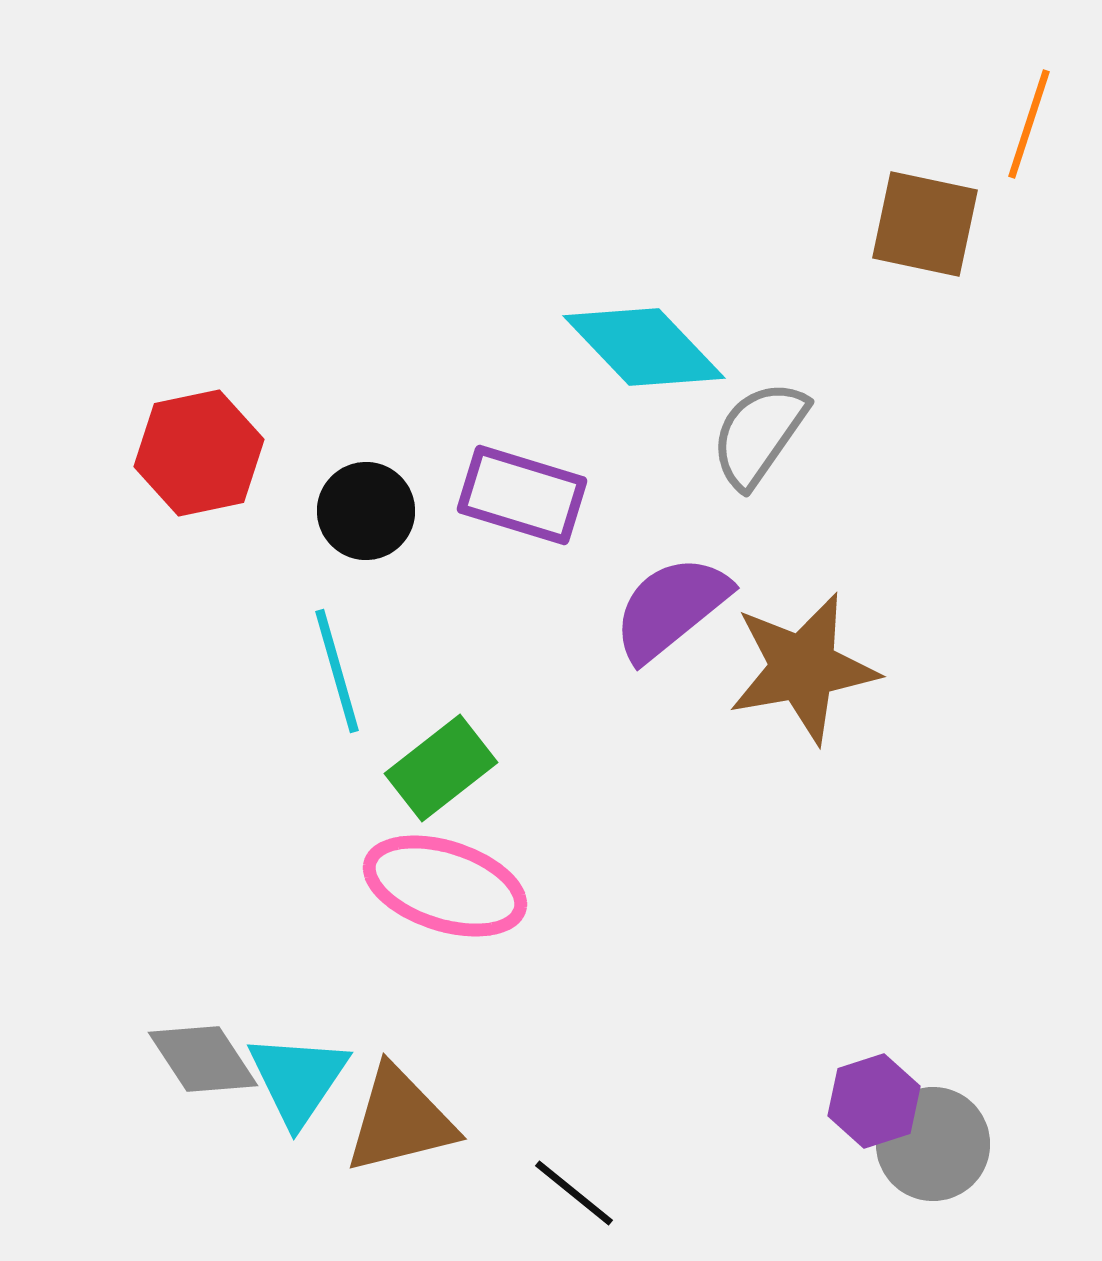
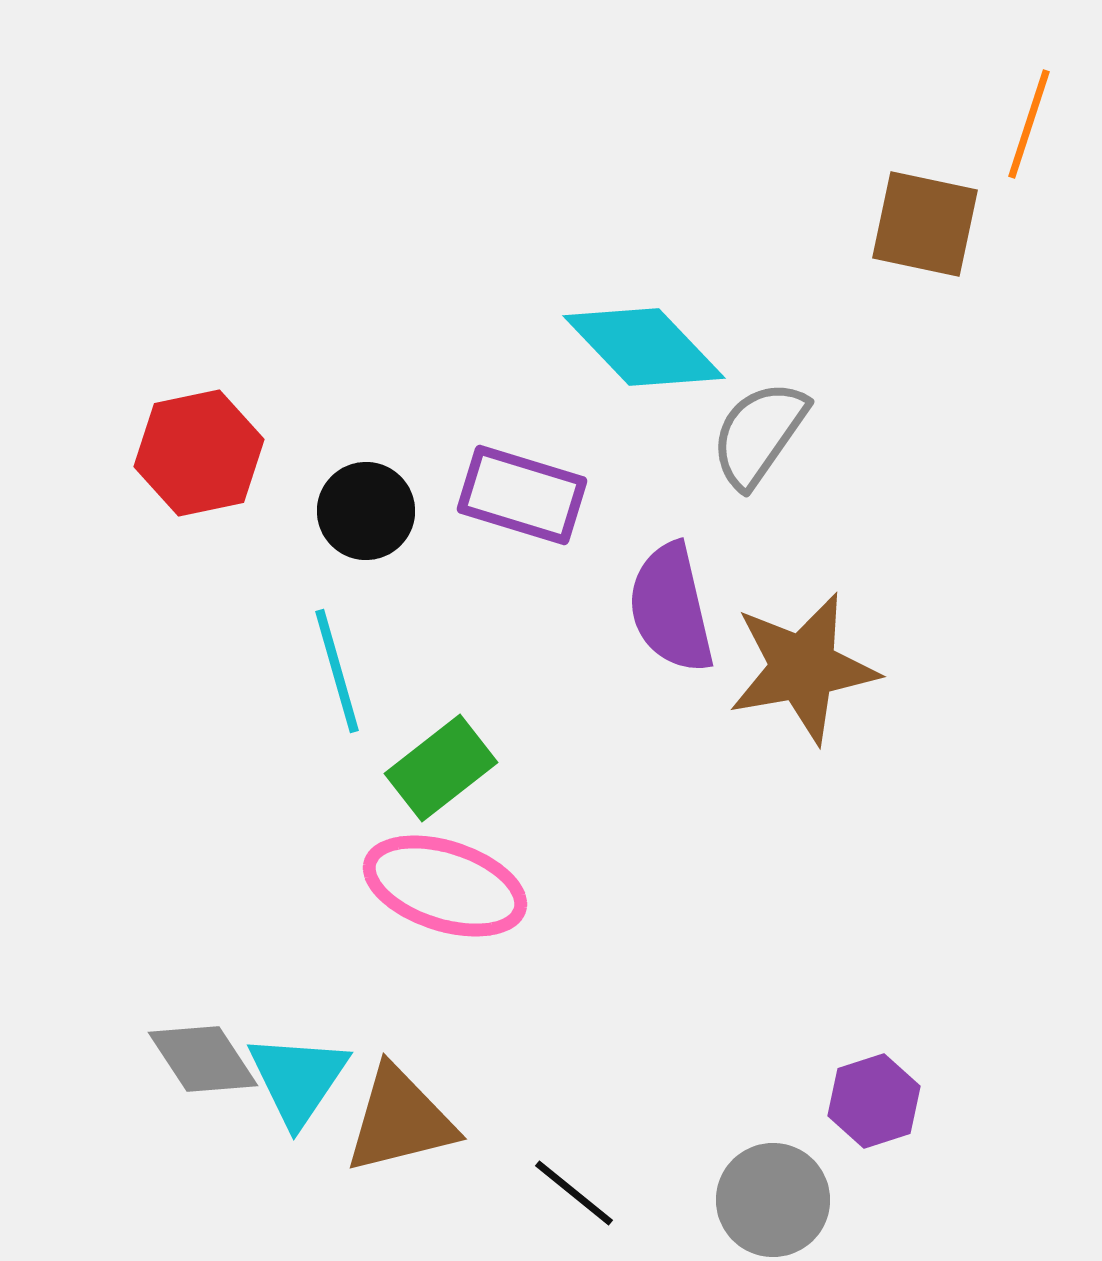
purple semicircle: rotated 64 degrees counterclockwise
gray circle: moved 160 px left, 56 px down
